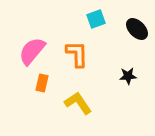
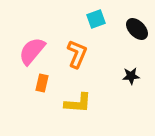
orange L-shape: rotated 24 degrees clockwise
black star: moved 3 px right
yellow L-shape: rotated 128 degrees clockwise
